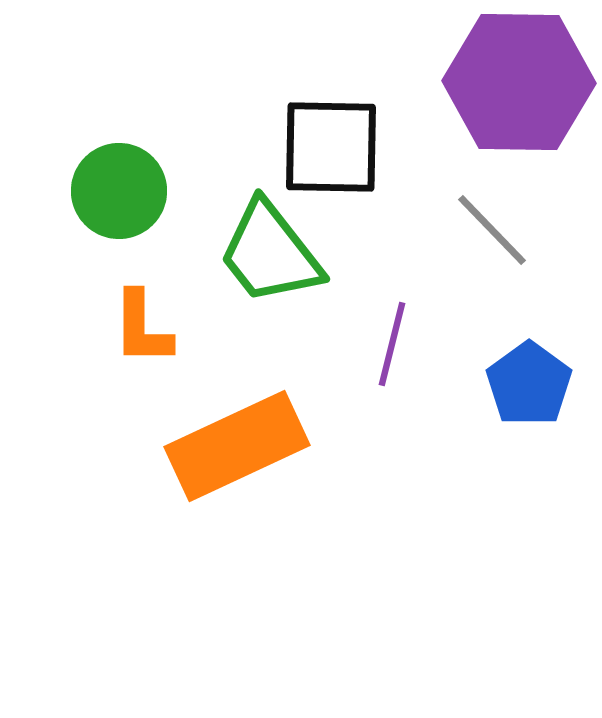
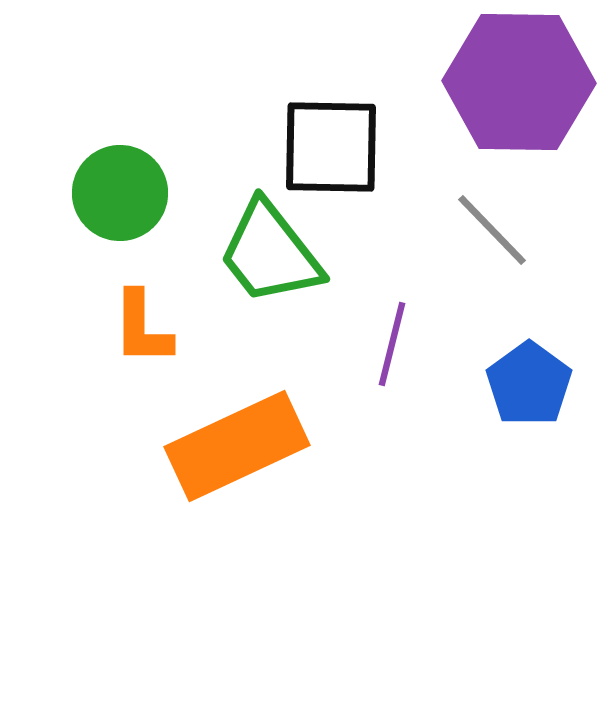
green circle: moved 1 px right, 2 px down
